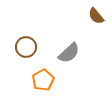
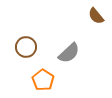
orange pentagon: rotated 10 degrees counterclockwise
